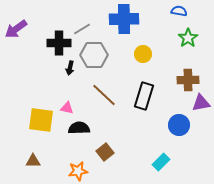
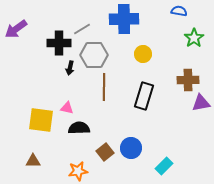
green star: moved 6 px right
brown line: moved 8 px up; rotated 48 degrees clockwise
blue circle: moved 48 px left, 23 px down
cyan rectangle: moved 3 px right, 4 px down
